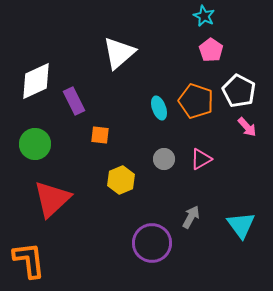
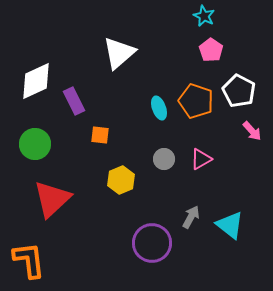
pink arrow: moved 5 px right, 4 px down
cyan triangle: moved 11 px left; rotated 16 degrees counterclockwise
